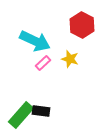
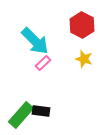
cyan arrow: rotated 20 degrees clockwise
yellow star: moved 14 px right
